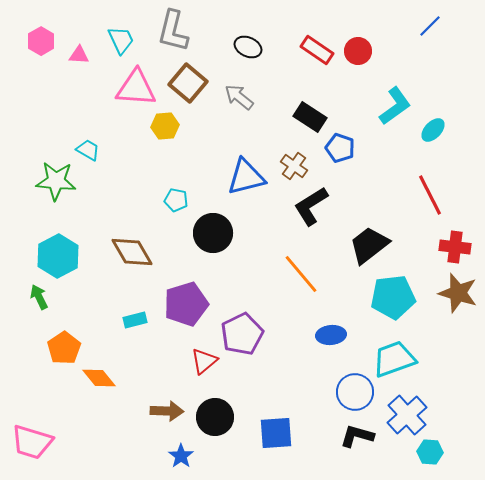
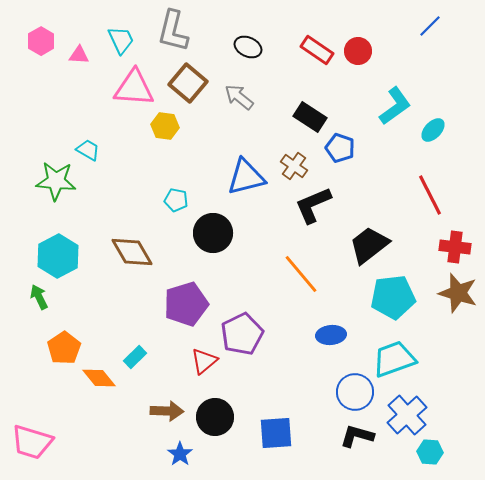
pink triangle at (136, 88): moved 2 px left
yellow hexagon at (165, 126): rotated 12 degrees clockwise
black L-shape at (311, 206): moved 2 px right, 1 px up; rotated 9 degrees clockwise
cyan rectangle at (135, 320): moved 37 px down; rotated 30 degrees counterclockwise
blue star at (181, 456): moved 1 px left, 2 px up
